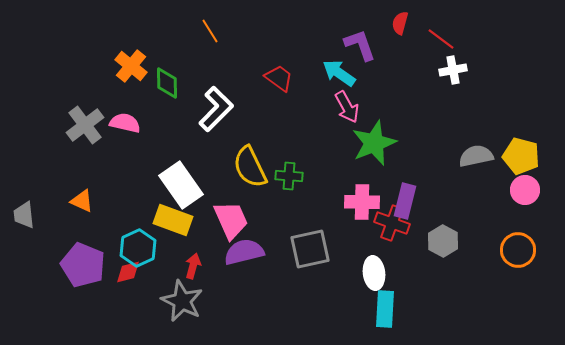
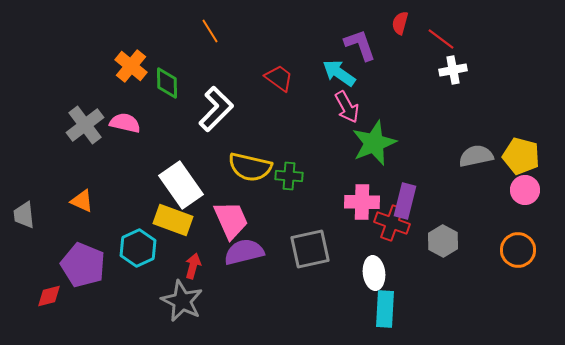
yellow semicircle: rotated 51 degrees counterclockwise
red diamond: moved 79 px left, 24 px down
